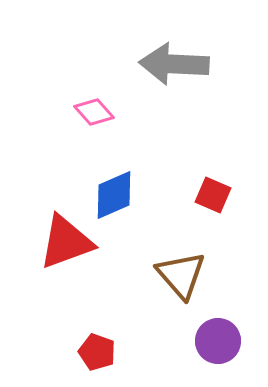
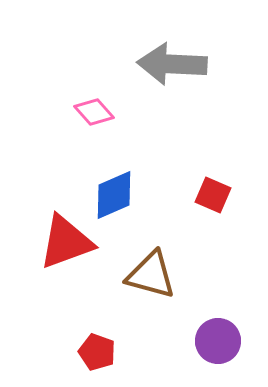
gray arrow: moved 2 px left
brown triangle: moved 30 px left; rotated 34 degrees counterclockwise
